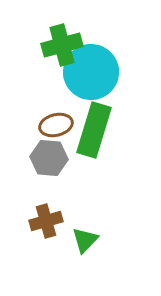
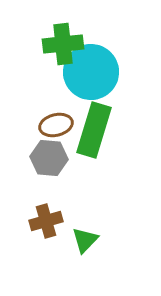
green cross: moved 1 px right, 1 px up; rotated 9 degrees clockwise
